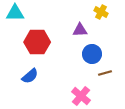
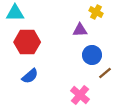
yellow cross: moved 5 px left
red hexagon: moved 10 px left
blue circle: moved 1 px down
brown line: rotated 24 degrees counterclockwise
pink cross: moved 1 px left, 1 px up
